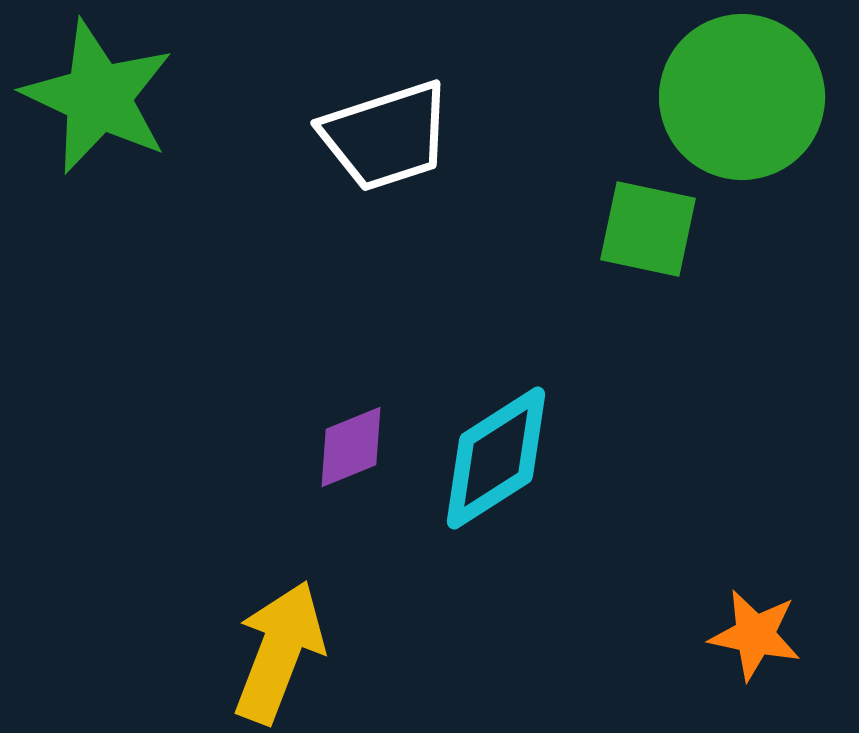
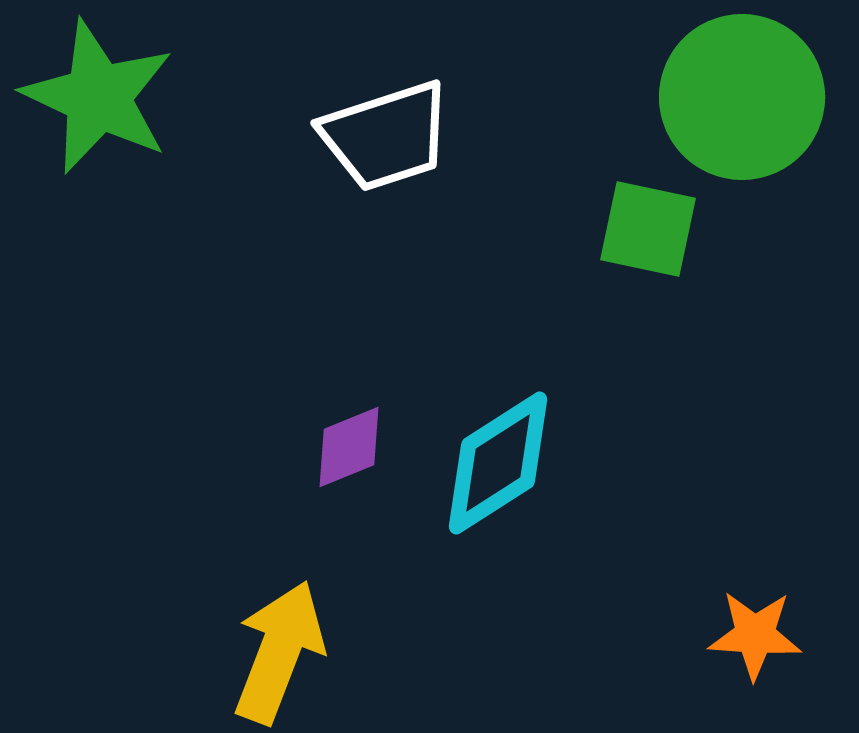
purple diamond: moved 2 px left
cyan diamond: moved 2 px right, 5 px down
orange star: rotated 8 degrees counterclockwise
